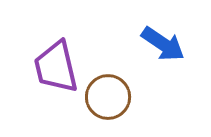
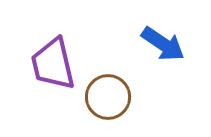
purple trapezoid: moved 3 px left, 3 px up
